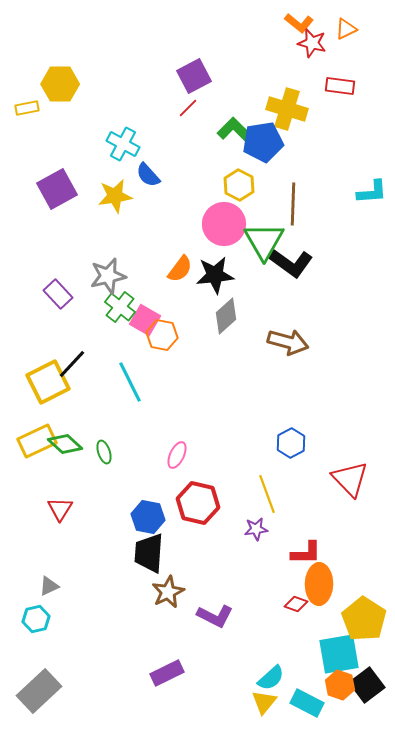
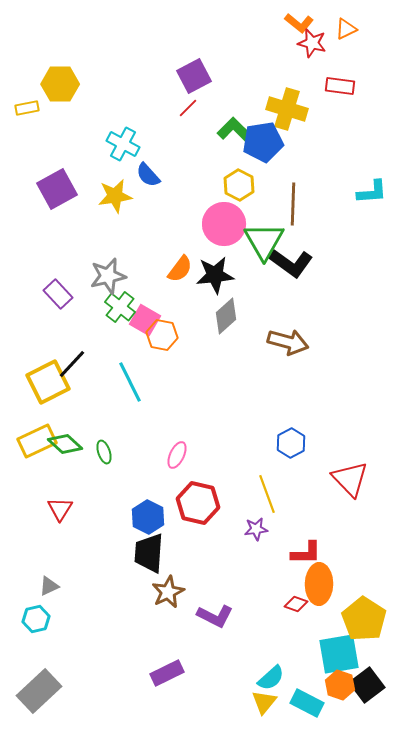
blue hexagon at (148, 517): rotated 16 degrees clockwise
